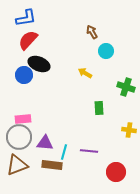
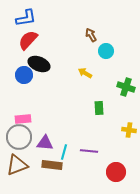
brown arrow: moved 1 px left, 3 px down
